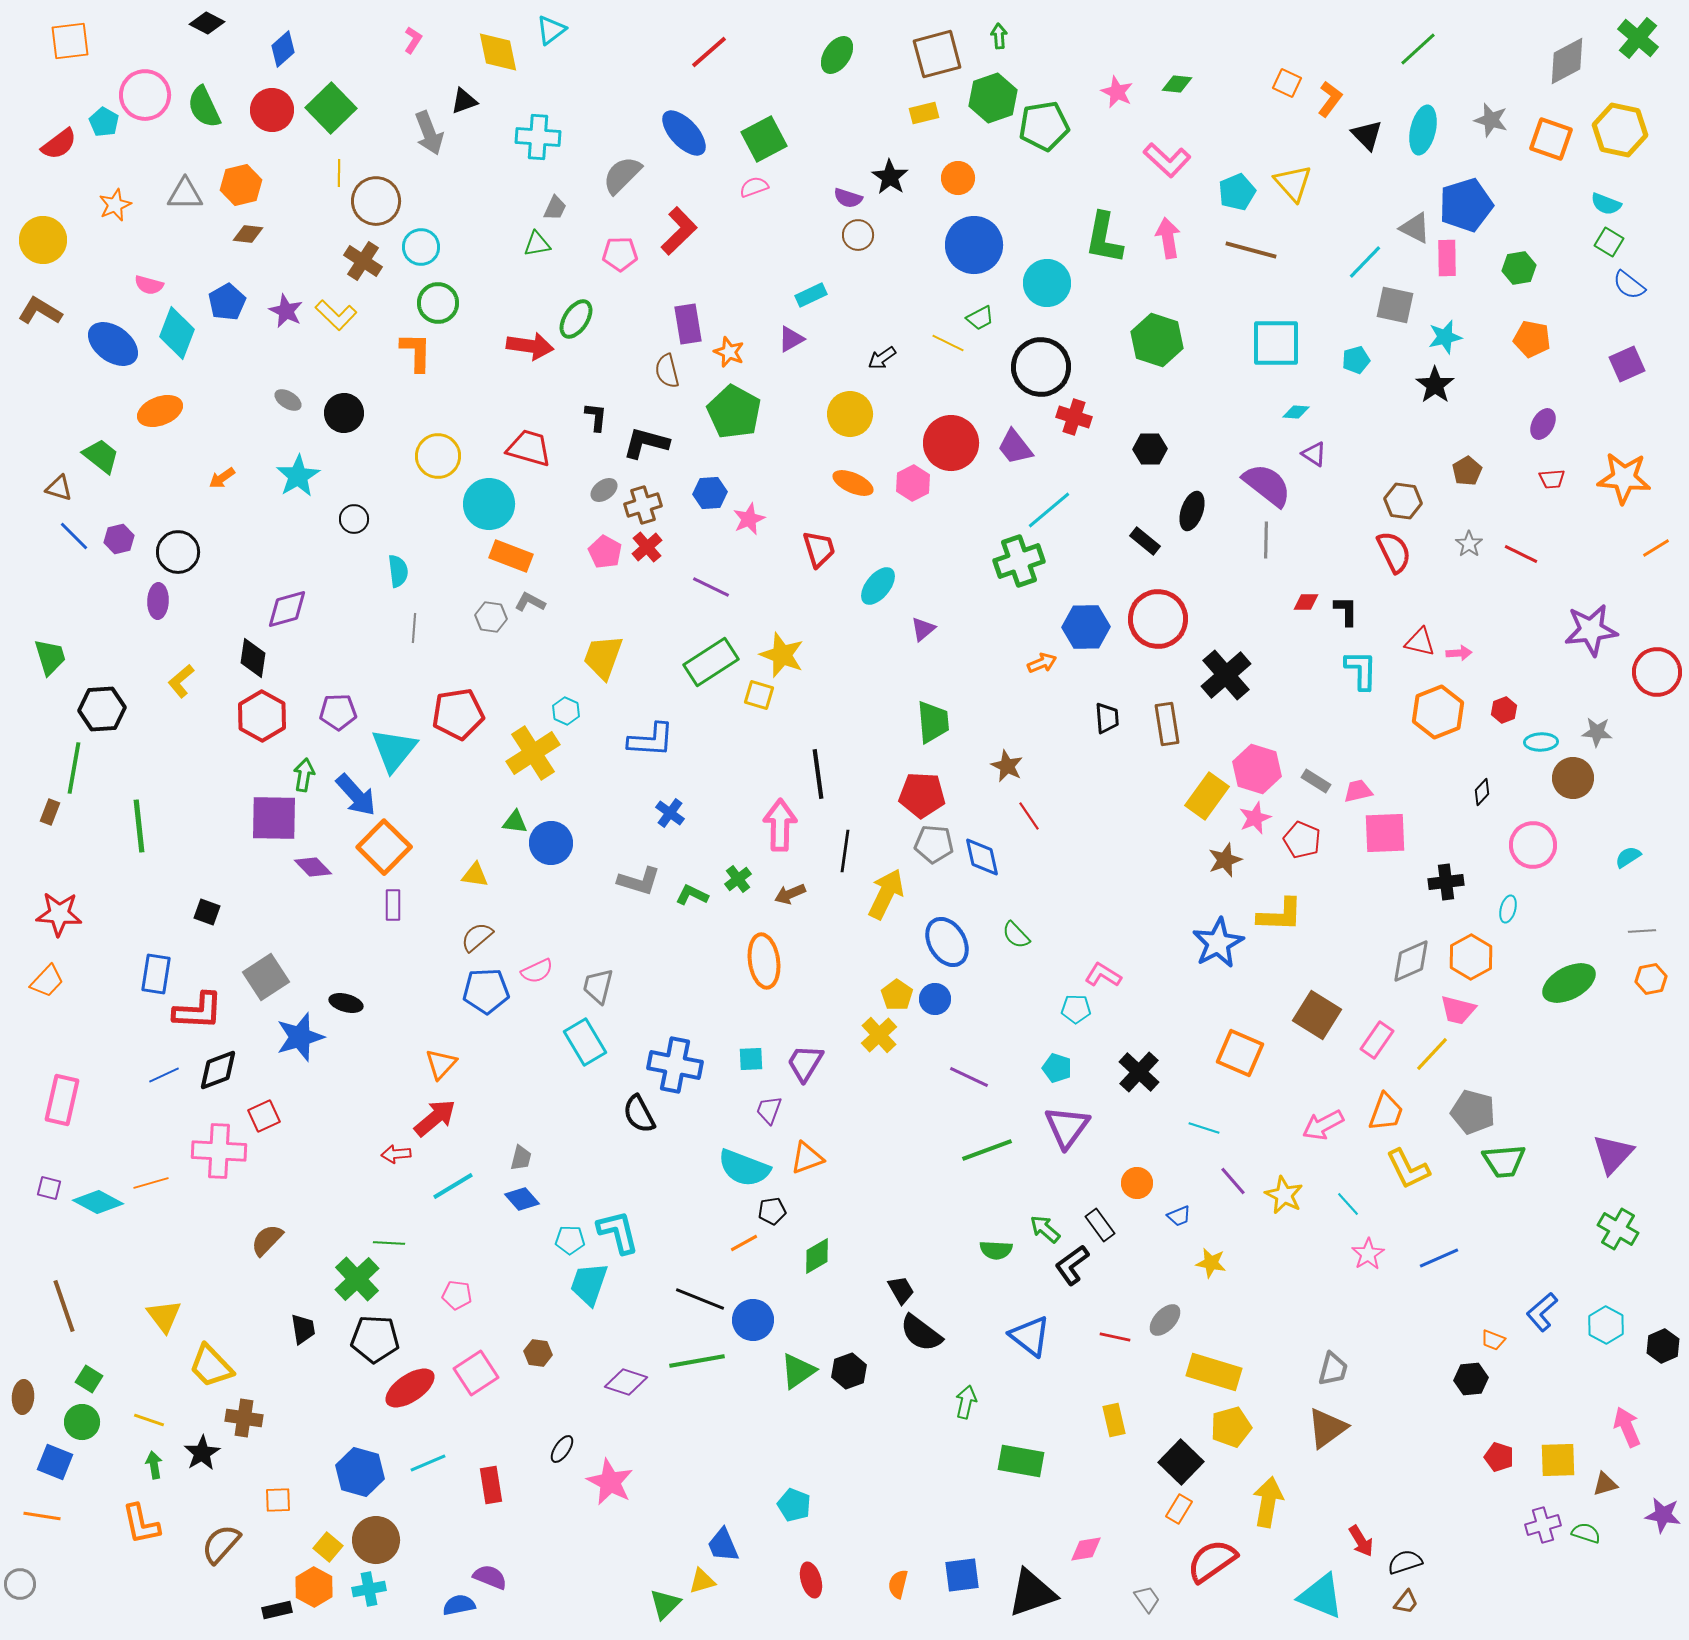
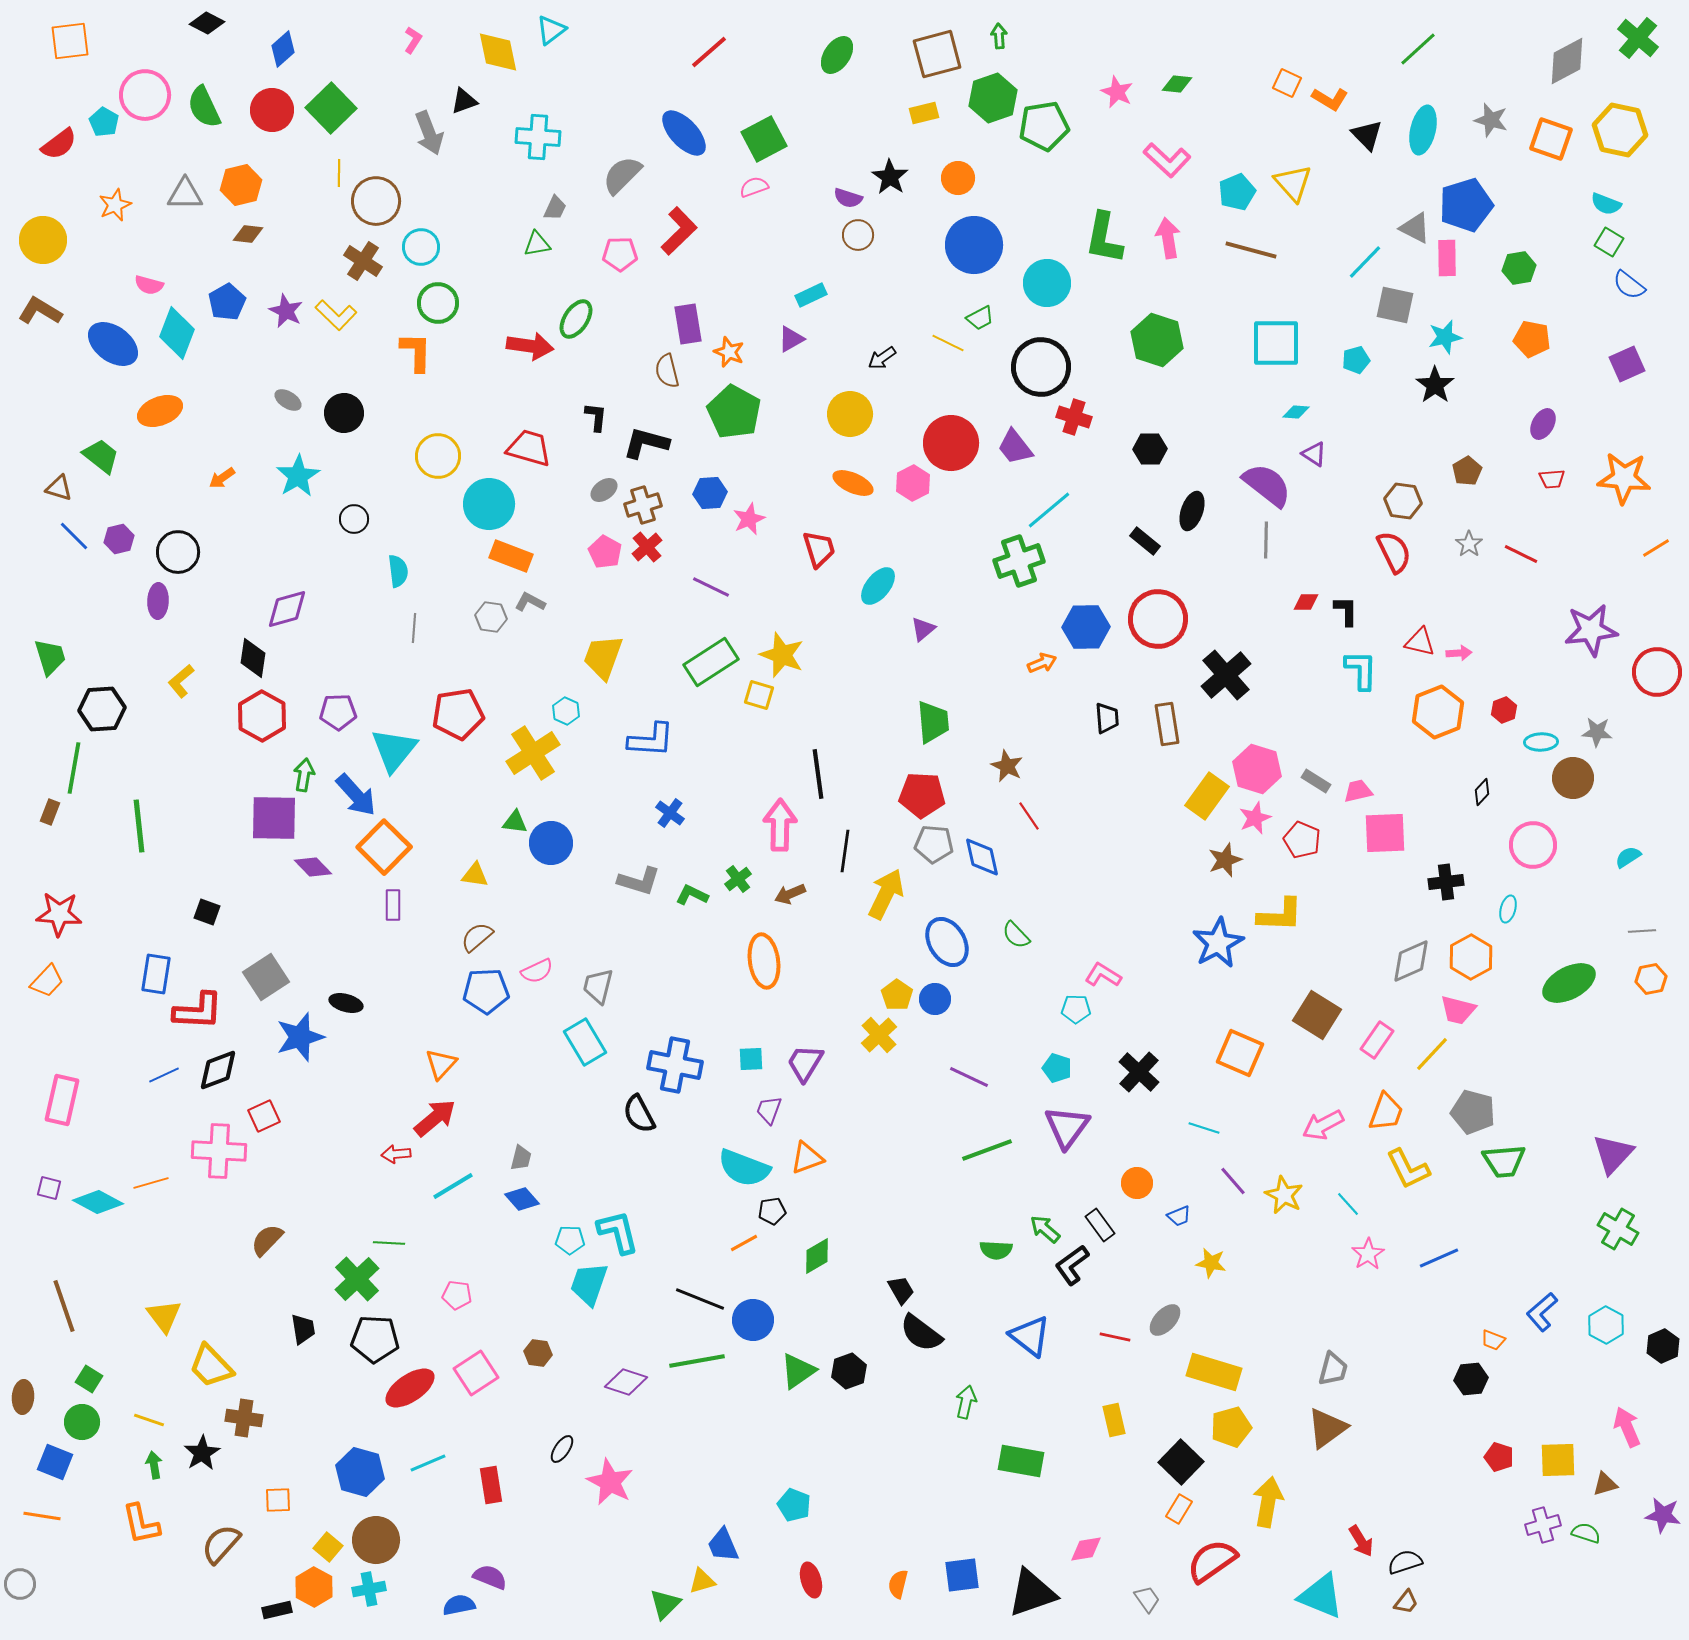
orange L-shape at (1330, 99): rotated 84 degrees clockwise
